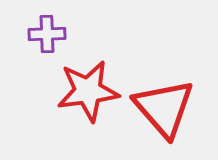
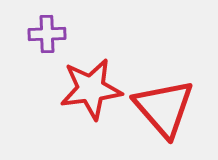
red star: moved 3 px right, 2 px up
